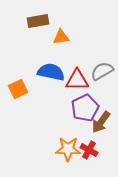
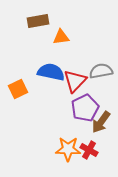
gray semicircle: moved 1 px left; rotated 20 degrees clockwise
red triangle: moved 2 px left, 1 px down; rotated 45 degrees counterclockwise
